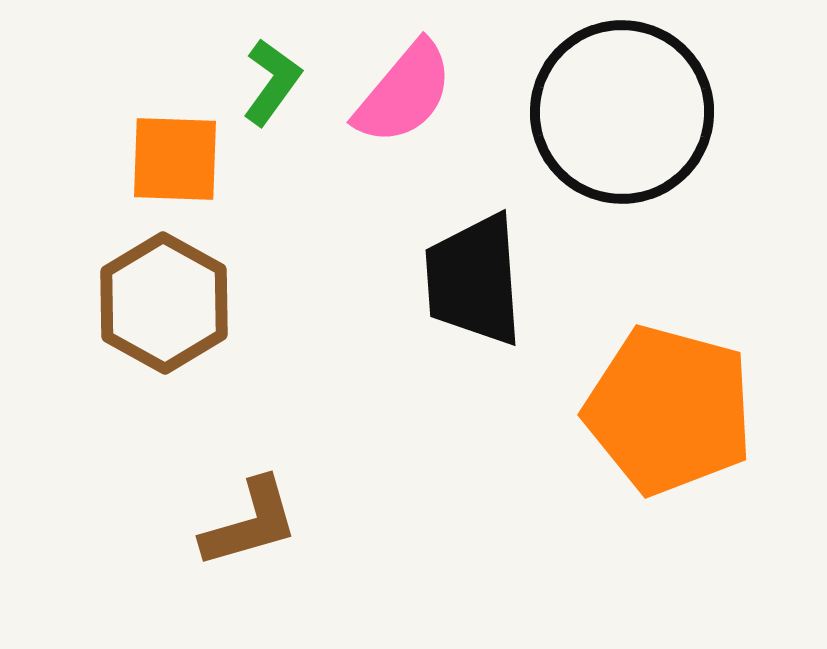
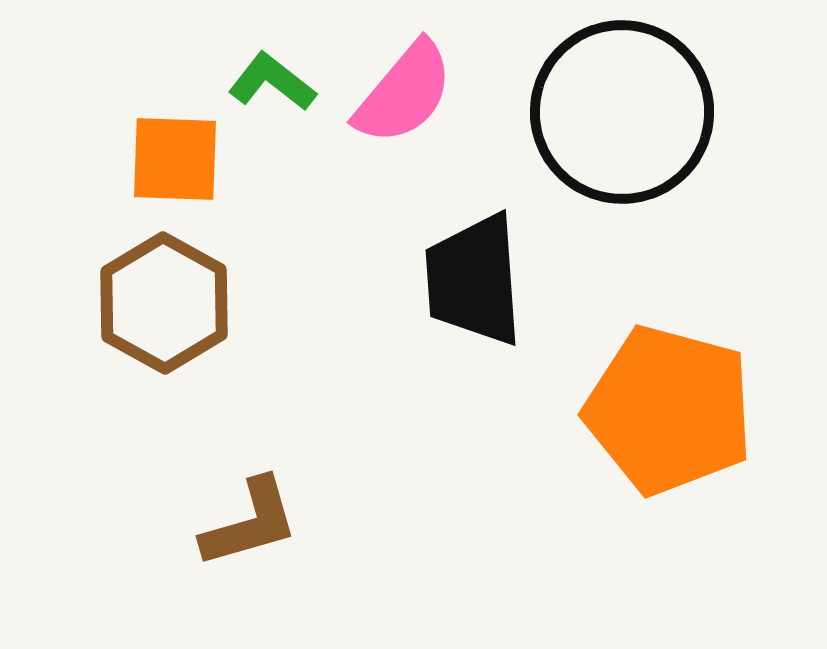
green L-shape: rotated 88 degrees counterclockwise
